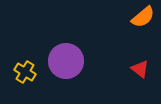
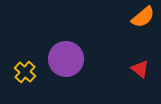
purple circle: moved 2 px up
yellow cross: rotated 10 degrees clockwise
